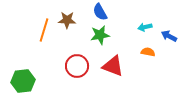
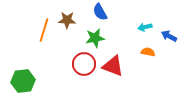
green star: moved 5 px left, 3 px down
red circle: moved 7 px right, 2 px up
